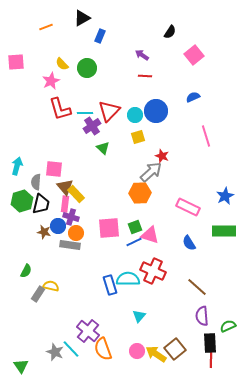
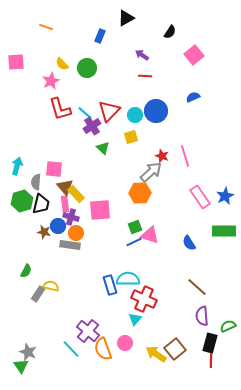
black triangle at (82, 18): moved 44 px right
orange line at (46, 27): rotated 40 degrees clockwise
cyan line at (85, 113): rotated 42 degrees clockwise
pink line at (206, 136): moved 21 px left, 20 px down
yellow square at (138, 137): moved 7 px left
pink rectangle at (65, 204): rotated 14 degrees counterclockwise
pink rectangle at (188, 207): moved 12 px right, 10 px up; rotated 30 degrees clockwise
pink square at (109, 228): moved 9 px left, 18 px up
red cross at (153, 271): moved 9 px left, 28 px down
cyan triangle at (139, 316): moved 4 px left, 3 px down
black rectangle at (210, 343): rotated 18 degrees clockwise
pink circle at (137, 351): moved 12 px left, 8 px up
gray star at (55, 352): moved 27 px left
